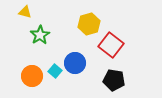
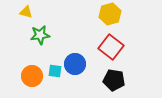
yellow triangle: moved 1 px right
yellow hexagon: moved 21 px right, 10 px up
green star: rotated 24 degrees clockwise
red square: moved 2 px down
blue circle: moved 1 px down
cyan square: rotated 32 degrees counterclockwise
